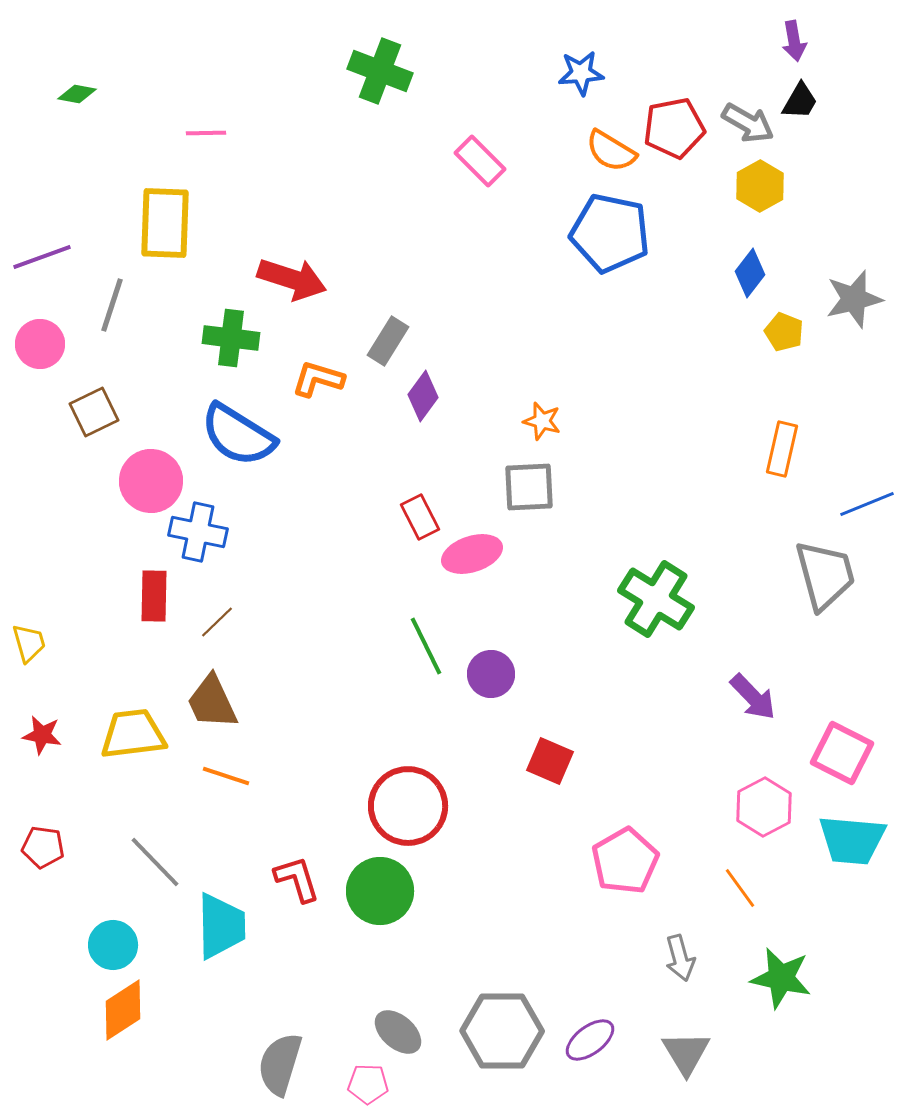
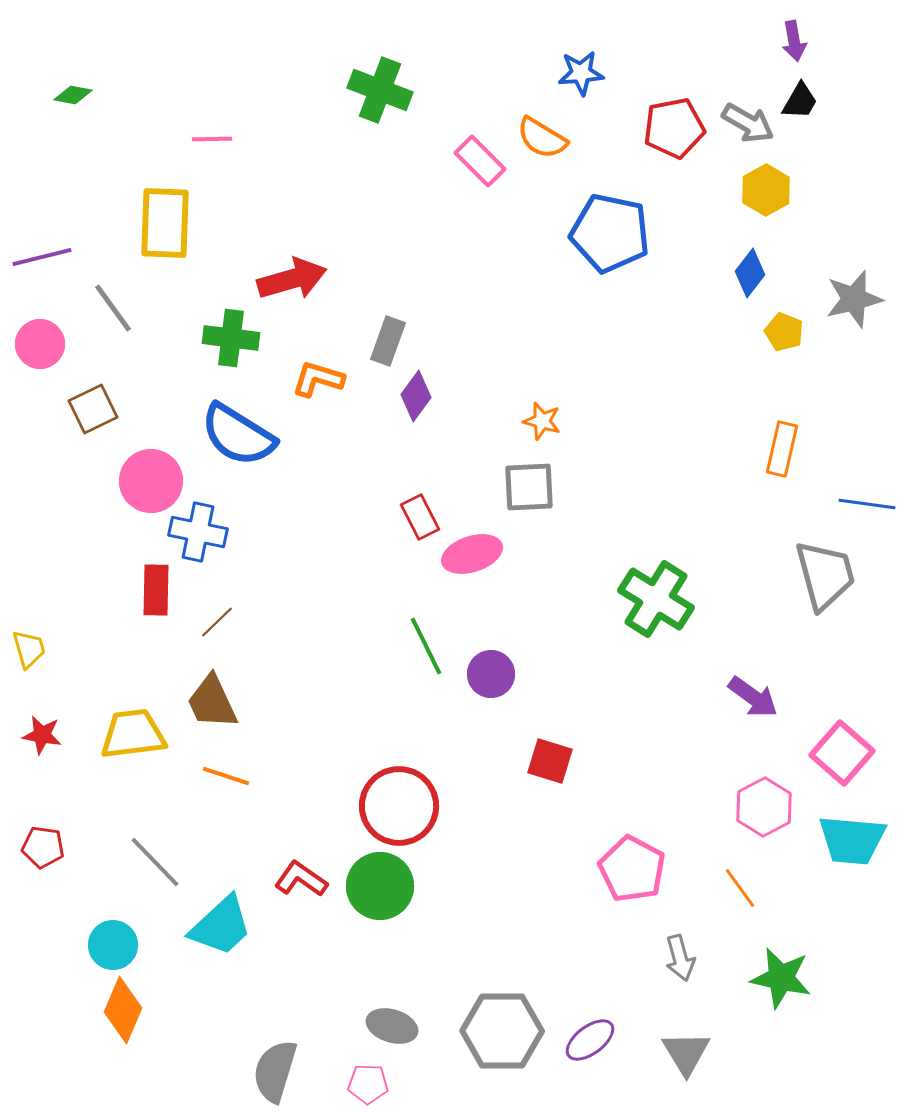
green cross at (380, 71): moved 19 px down
green diamond at (77, 94): moved 4 px left, 1 px down
pink line at (206, 133): moved 6 px right, 6 px down
orange semicircle at (611, 151): moved 69 px left, 13 px up
yellow hexagon at (760, 186): moved 6 px right, 4 px down
purple line at (42, 257): rotated 6 degrees clockwise
red arrow at (292, 279): rotated 34 degrees counterclockwise
gray line at (112, 305): moved 1 px right, 3 px down; rotated 54 degrees counterclockwise
gray rectangle at (388, 341): rotated 12 degrees counterclockwise
purple diamond at (423, 396): moved 7 px left
brown square at (94, 412): moved 1 px left, 3 px up
blue line at (867, 504): rotated 30 degrees clockwise
red rectangle at (154, 596): moved 2 px right, 6 px up
yellow trapezoid at (29, 643): moved 6 px down
purple arrow at (753, 697): rotated 10 degrees counterclockwise
pink square at (842, 753): rotated 14 degrees clockwise
red square at (550, 761): rotated 6 degrees counterclockwise
red circle at (408, 806): moved 9 px left
pink pentagon at (625, 861): moved 7 px right, 8 px down; rotated 14 degrees counterclockwise
red L-shape at (297, 879): moved 4 px right; rotated 38 degrees counterclockwise
green circle at (380, 891): moved 5 px up
cyan trapezoid at (221, 926): rotated 48 degrees clockwise
orange diamond at (123, 1010): rotated 34 degrees counterclockwise
gray ellipse at (398, 1032): moved 6 px left, 6 px up; rotated 24 degrees counterclockwise
gray semicircle at (280, 1064): moved 5 px left, 7 px down
